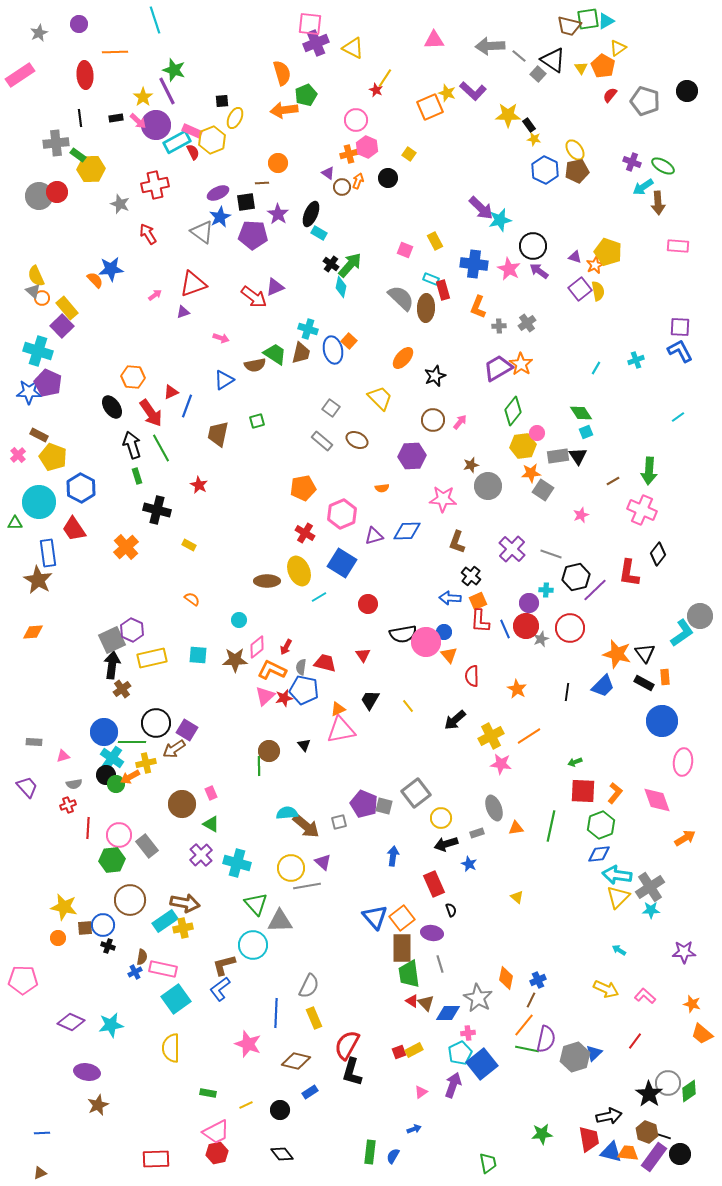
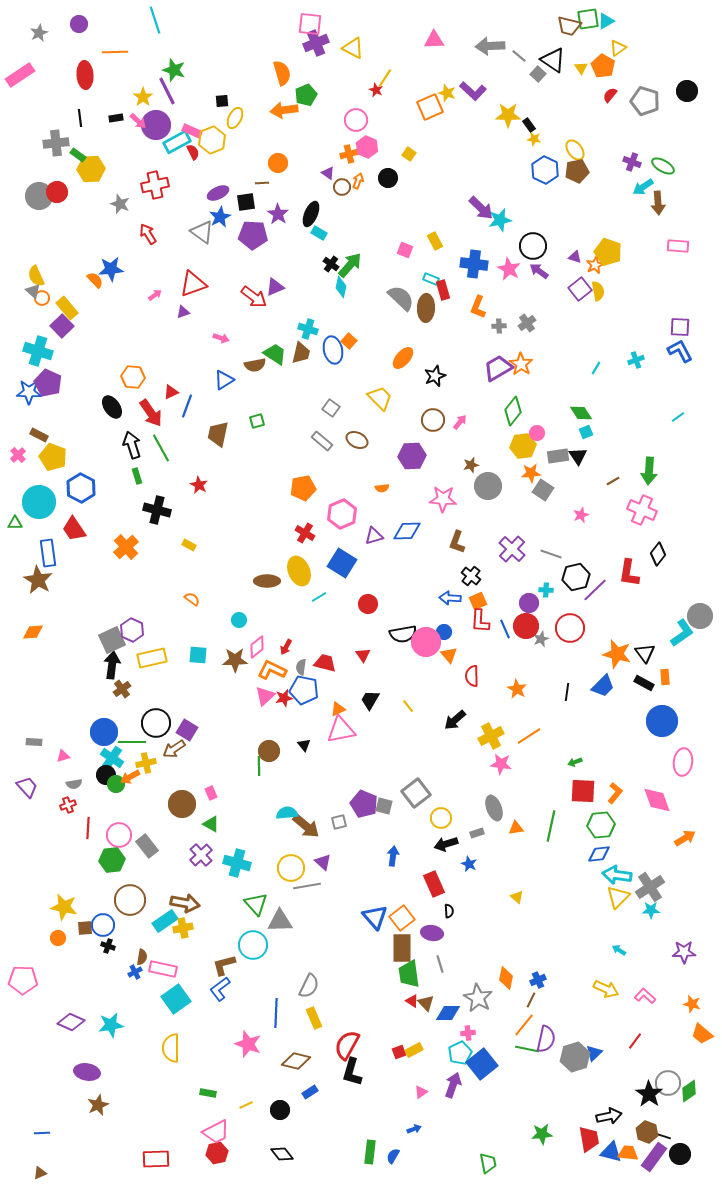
green hexagon at (601, 825): rotated 16 degrees clockwise
black semicircle at (451, 910): moved 2 px left, 1 px down; rotated 16 degrees clockwise
